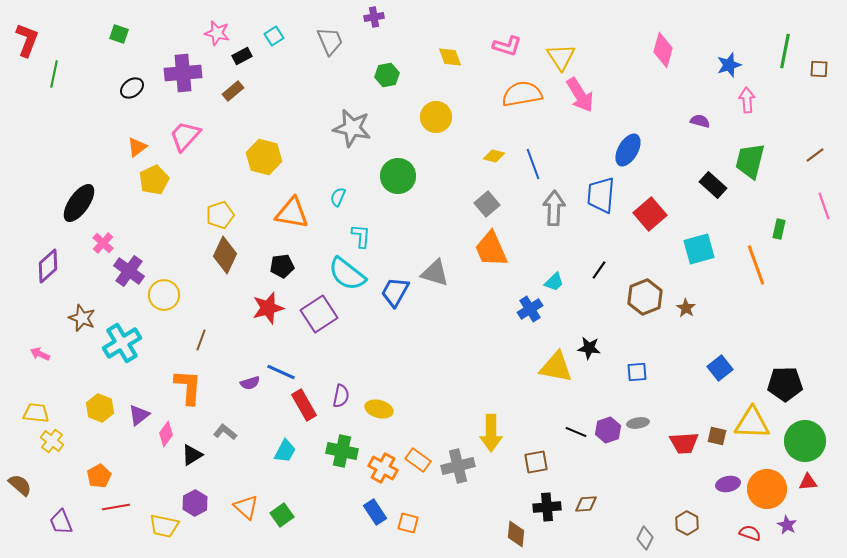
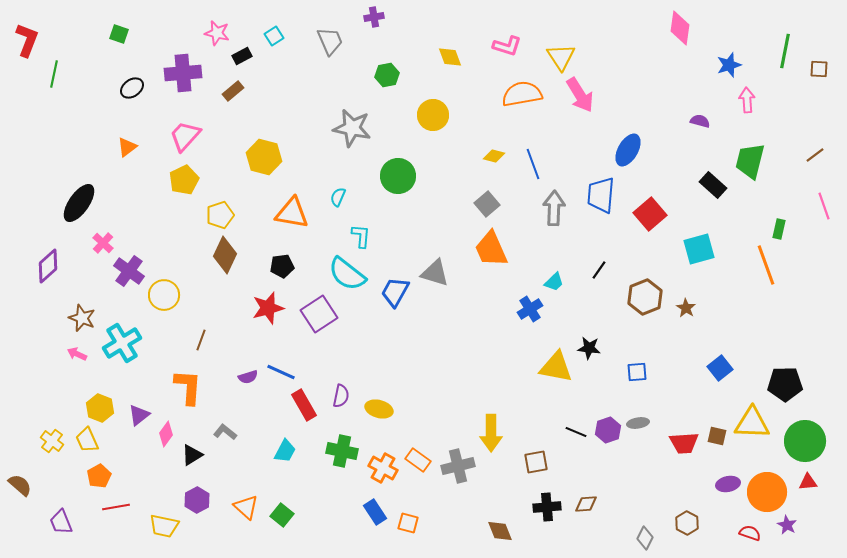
pink diamond at (663, 50): moved 17 px right, 22 px up; rotated 8 degrees counterclockwise
yellow circle at (436, 117): moved 3 px left, 2 px up
orange triangle at (137, 147): moved 10 px left
yellow pentagon at (154, 180): moved 30 px right
orange line at (756, 265): moved 10 px right
pink arrow at (40, 354): moved 37 px right
purple semicircle at (250, 383): moved 2 px left, 6 px up
yellow trapezoid at (36, 413): moved 51 px right, 27 px down; rotated 120 degrees counterclockwise
orange circle at (767, 489): moved 3 px down
purple hexagon at (195, 503): moved 2 px right, 3 px up
green square at (282, 515): rotated 15 degrees counterclockwise
brown diamond at (516, 534): moved 16 px left, 3 px up; rotated 28 degrees counterclockwise
